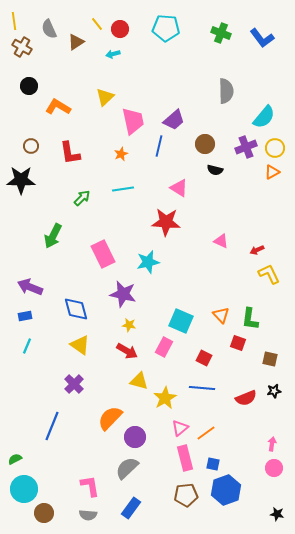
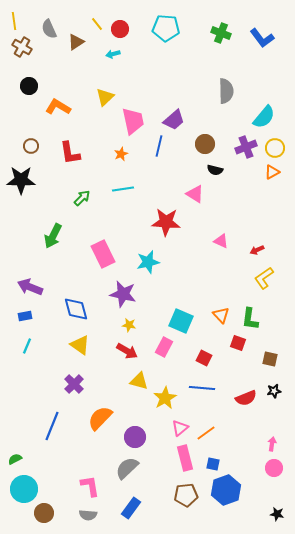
pink triangle at (179, 188): moved 16 px right, 6 px down
yellow L-shape at (269, 274): moved 5 px left, 4 px down; rotated 100 degrees counterclockwise
orange semicircle at (110, 418): moved 10 px left
